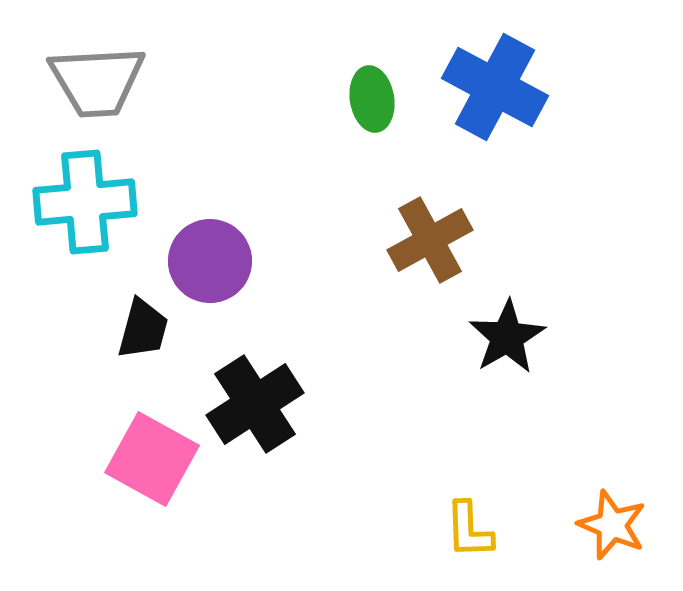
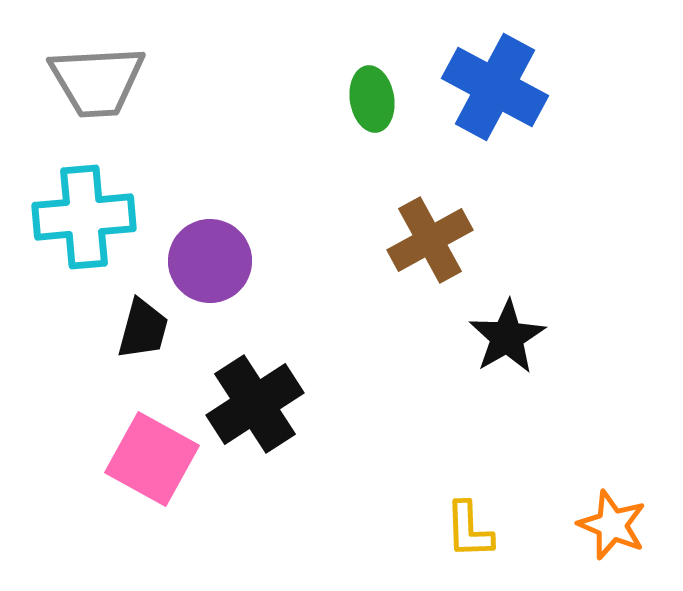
cyan cross: moved 1 px left, 15 px down
